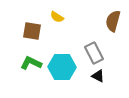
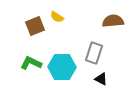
brown semicircle: rotated 70 degrees clockwise
brown square: moved 3 px right, 5 px up; rotated 30 degrees counterclockwise
gray rectangle: rotated 45 degrees clockwise
black triangle: moved 3 px right, 3 px down
